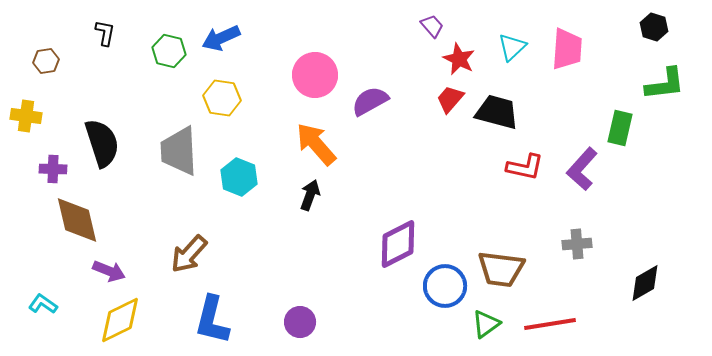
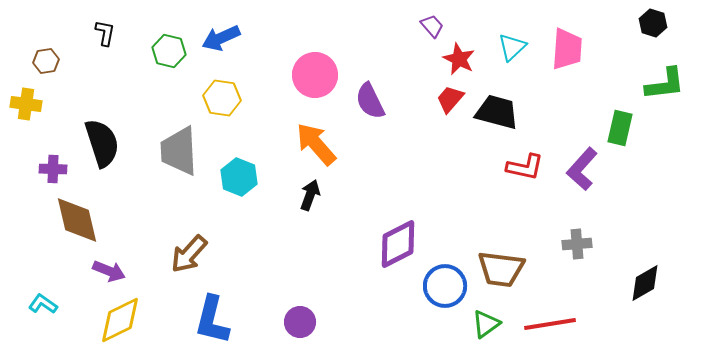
black hexagon: moved 1 px left, 4 px up
purple semicircle: rotated 87 degrees counterclockwise
yellow cross: moved 12 px up
